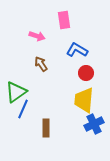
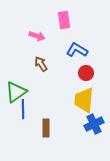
blue line: rotated 24 degrees counterclockwise
